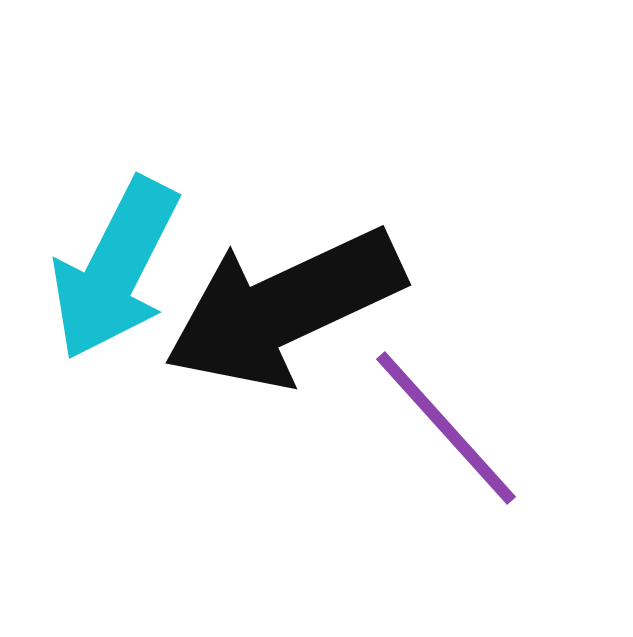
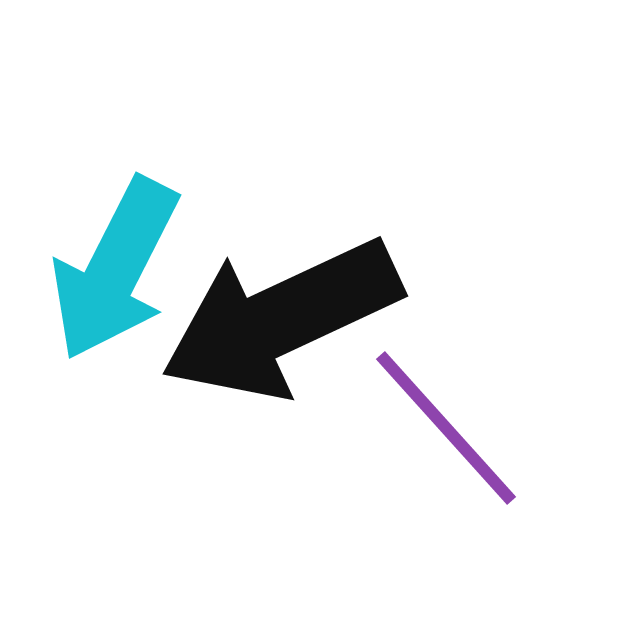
black arrow: moved 3 px left, 11 px down
